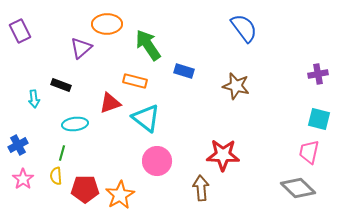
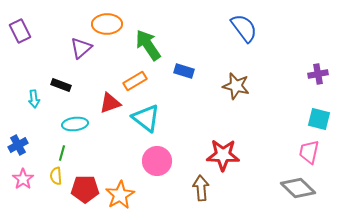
orange rectangle: rotated 45 degrees counterclockwise
